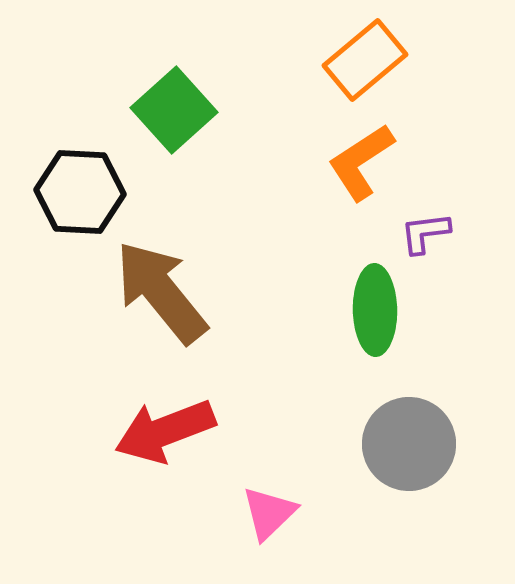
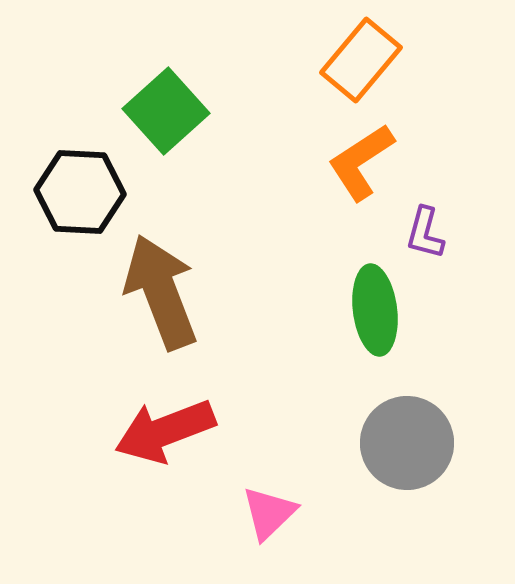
orange rectangle: moved 4 px left; rotated 10 degrees counterclockwise
green square: moved 8 px left, 1 px down
purple L-shape: rotated 68 degrees counterclockwise
brown arrow: rotated 18 degrees clockwise
green ellipse: rotated 6 degrees counterclockwise
gray circle: moved 2 px left, 1 px up
